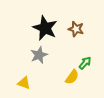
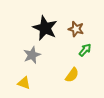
gray star: moved 7 px left
green arrow: moved 13 px up
yellow semicircle: moved 2 px up
